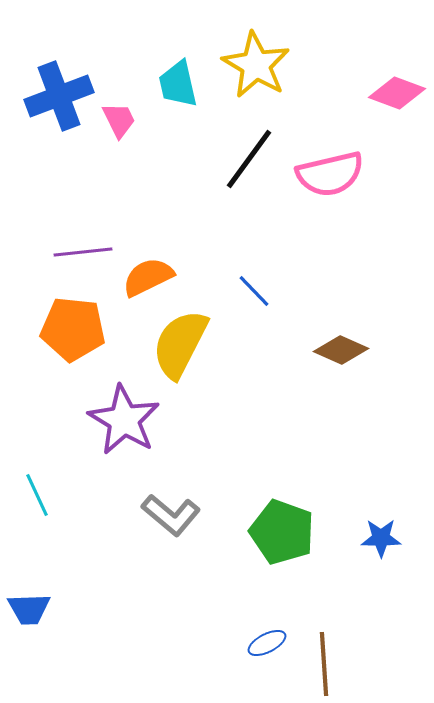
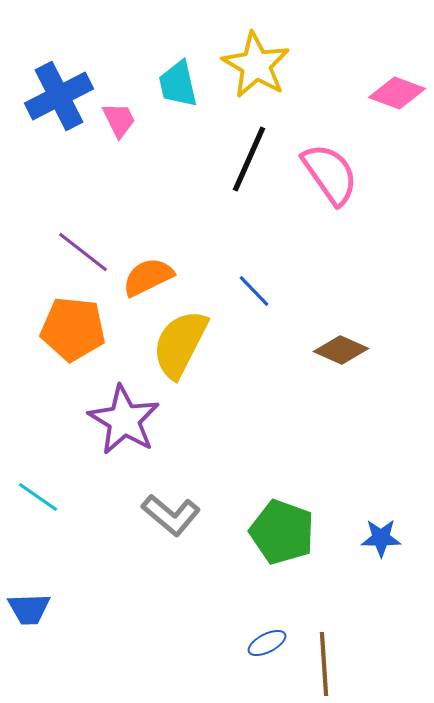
blue cross: rotated 6 degrees counterclockwise
black line: rotated 12 degrees counterclockwise
pink semicircle: rotated 112 degrees counterclockwise
purple line: rotated 44 degrees clockwise
cyan line: moved 1 px right, 2 px down; rotated 30 degrees counterclockwise
